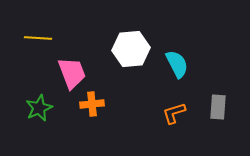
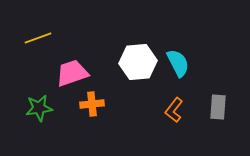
yellow line: rotated 24 degrees counterclockwise
white hexagon: moved 7 px right, 13 px down
cyan semicircle: moved 1 px right, 1 px up
pink trapezoid: rotated 88 degrees counterclockwise
green star: rotated 16 degrees clockwise
orange L-shape: moved 3 px up; rotated 35 degrees counterclockwise
